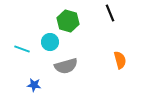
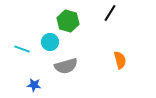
black line: rotated 54 degrees clockwise
